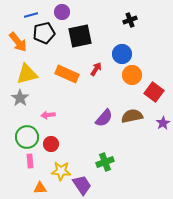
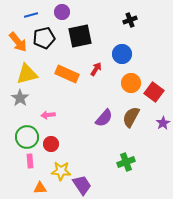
black pentagon: moved 5 px down
orange circle: moved 1 px left, 8 px down
brown semicircle: moved 1 px left, 1 px down; rotated 50 degrees counterclockwise
green cross: moved 21 px right
